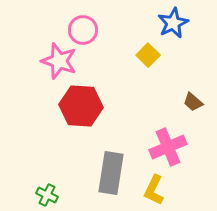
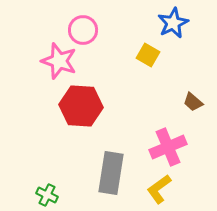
yellow square: rotated 15 degrees counterclockwise
yellow L-shape: moved 5 px right, 1 px up; rotated 28 degrees clockwise
